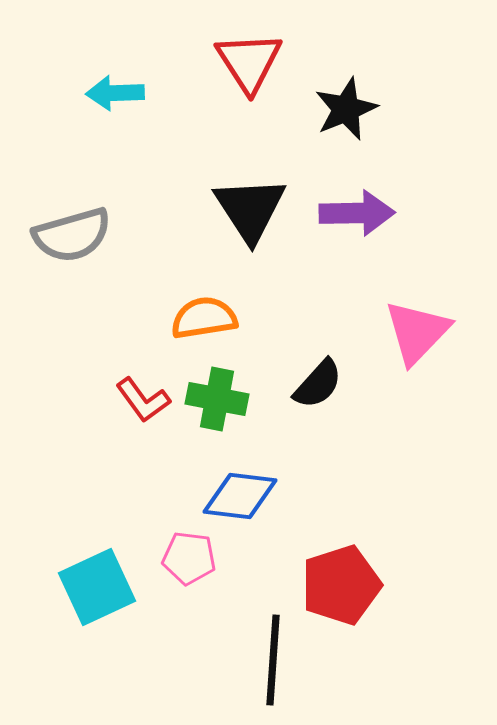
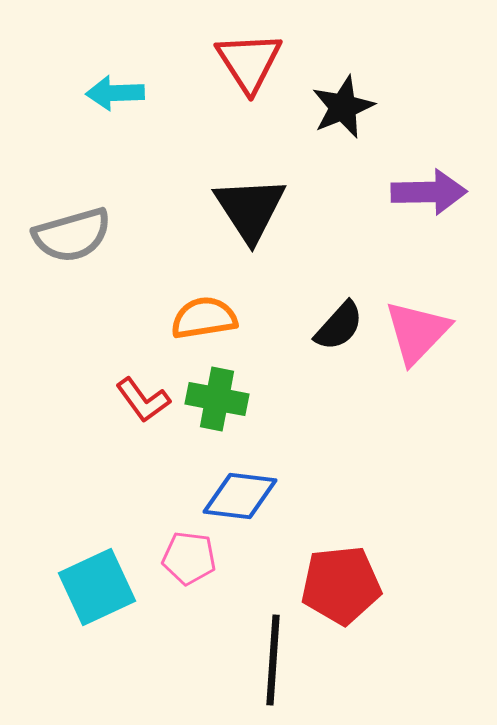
black star: moved 3 px left, 2 px up
purple arrow: moved 72 px right, 21 px up
black semicircle: moved 21 px right, 58 px up
red pentagon: rotated 12 degrees clockwise
